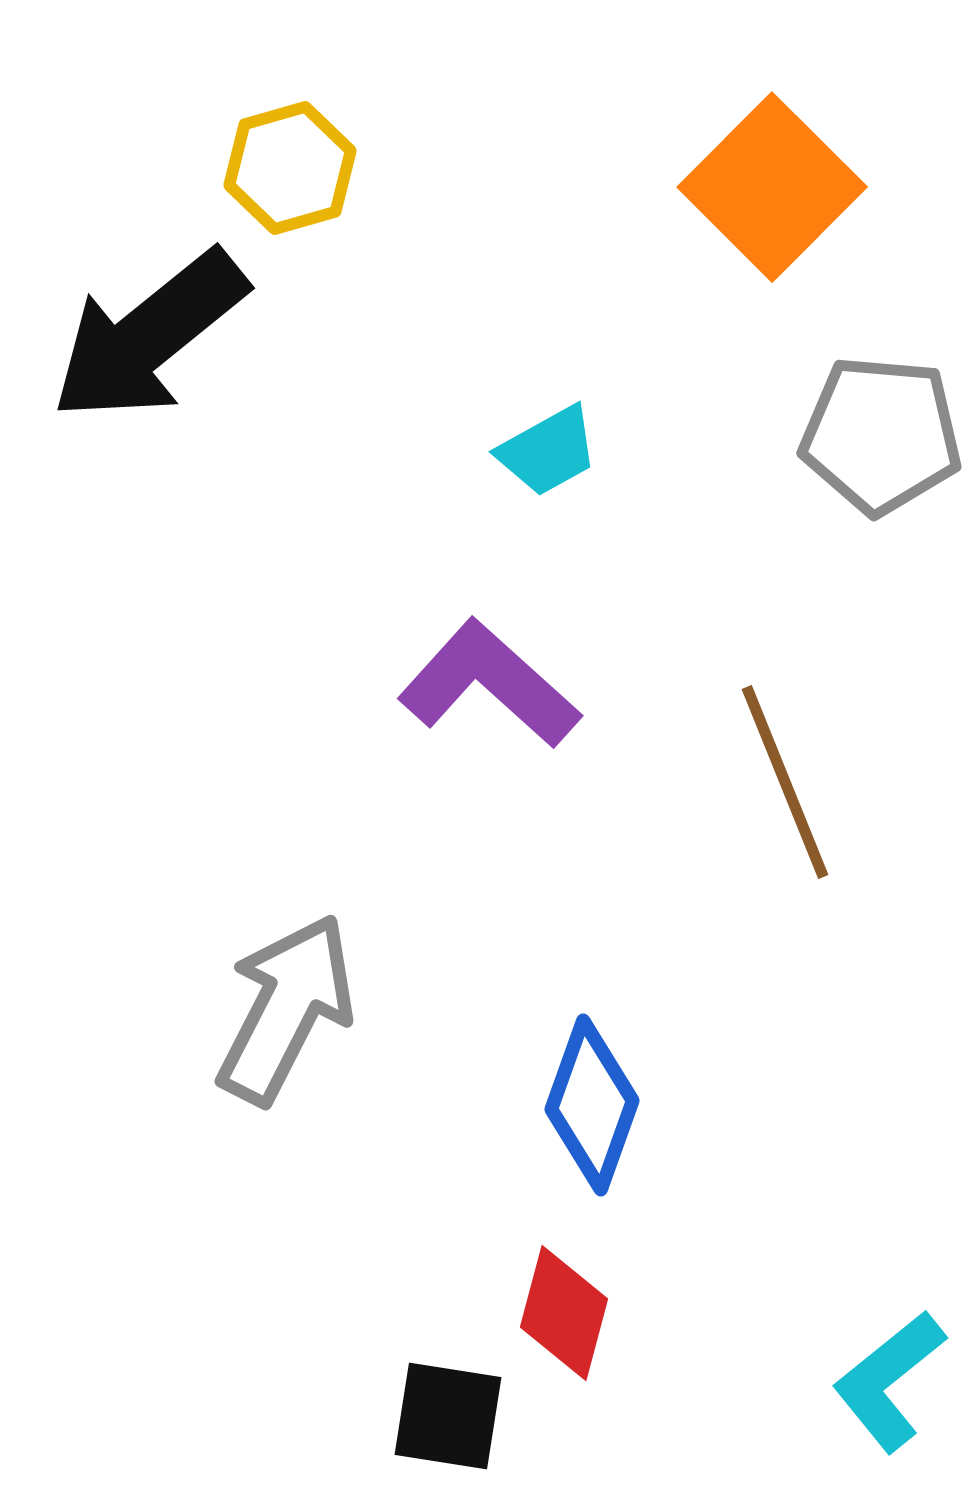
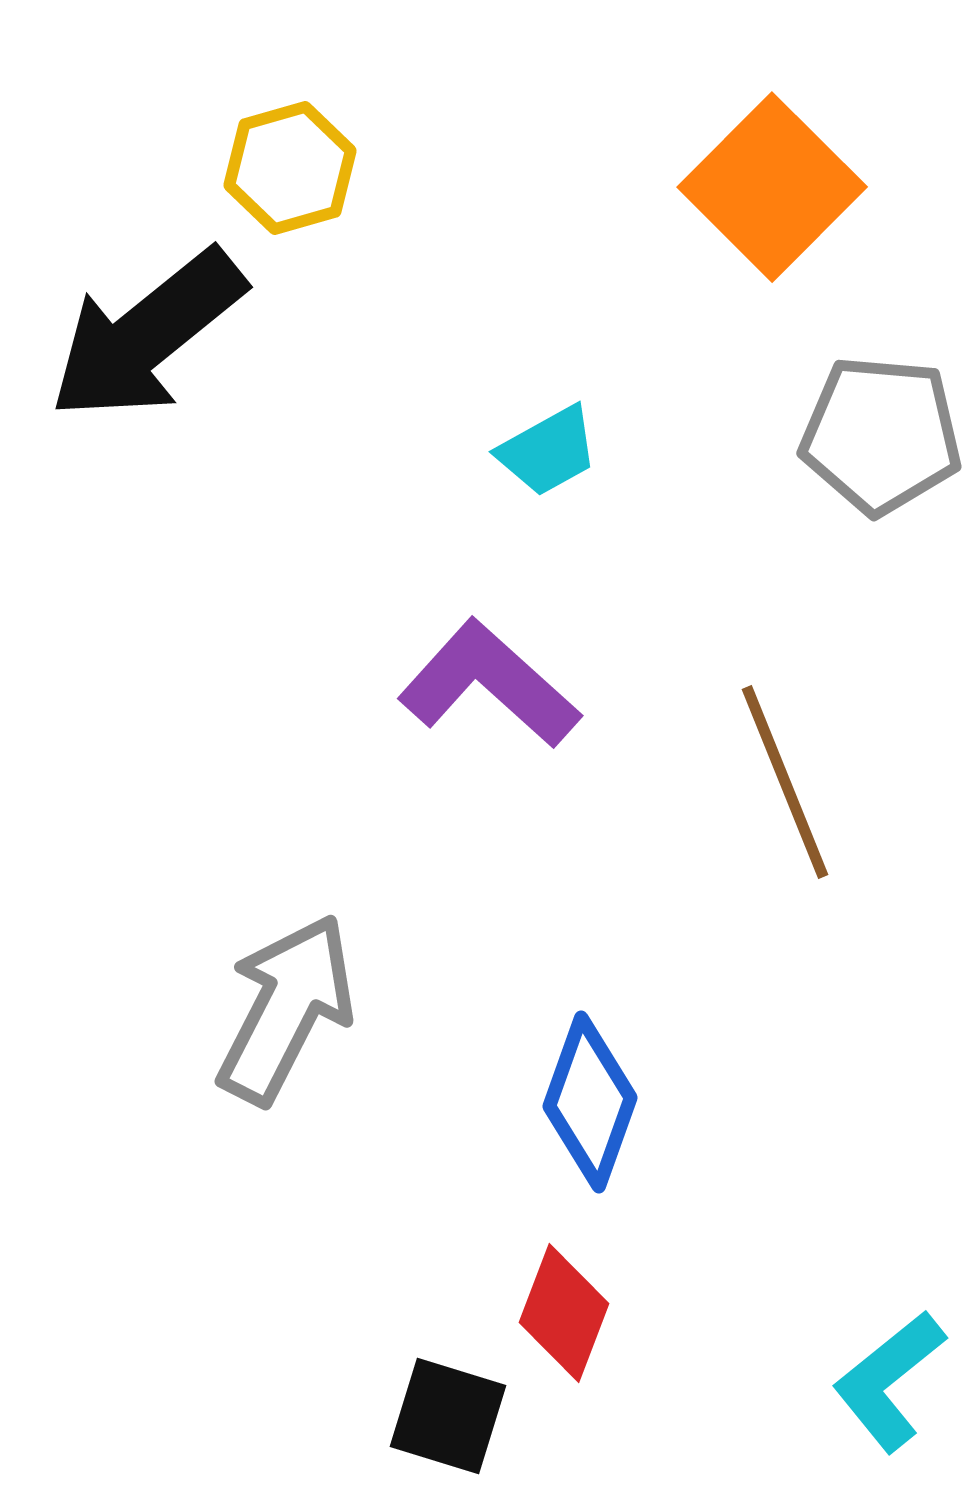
black arrow: moved 2 px left, 1 px up
blue diamond: moved 2 px left, 3 px up
red diamond: rotated 6 degrees clockwise
black square: rotated 8 degrees clockwise
